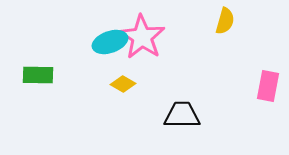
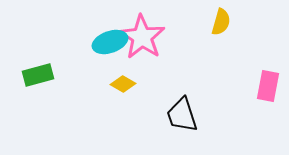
yellow semicircle: moved 4 px left, 1 px down
green rectangle: rotated 16 degrees counterclockwise
black trapezoid: rotated 108 degrees counterclockwise
